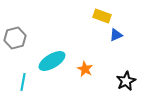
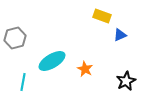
blue triangle: moved 4 px right
